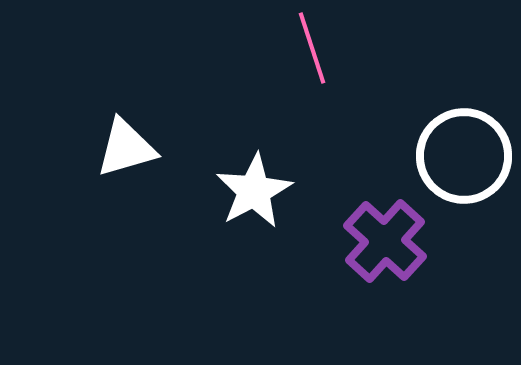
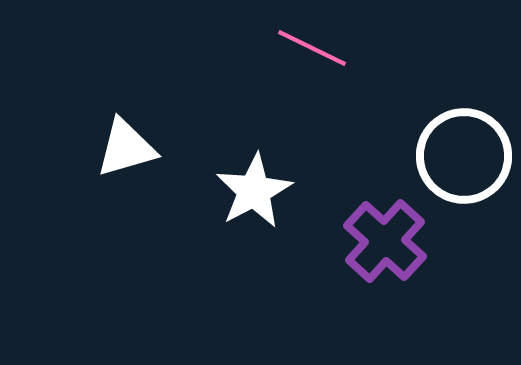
pink line: rotated 46 degrees counterclockwise
